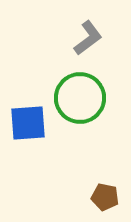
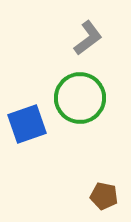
blue square: moved 1 px left, 1 px down; rotated 15 degrees counterclockwise
brown pentagon: moved 1 px left, 1 px up
